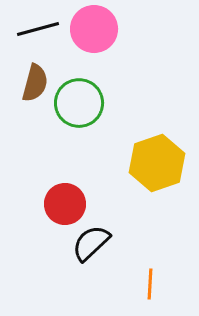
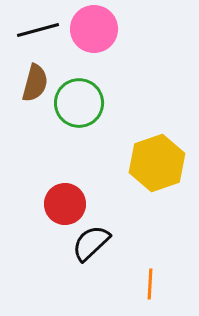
black line: moved 1 px down
